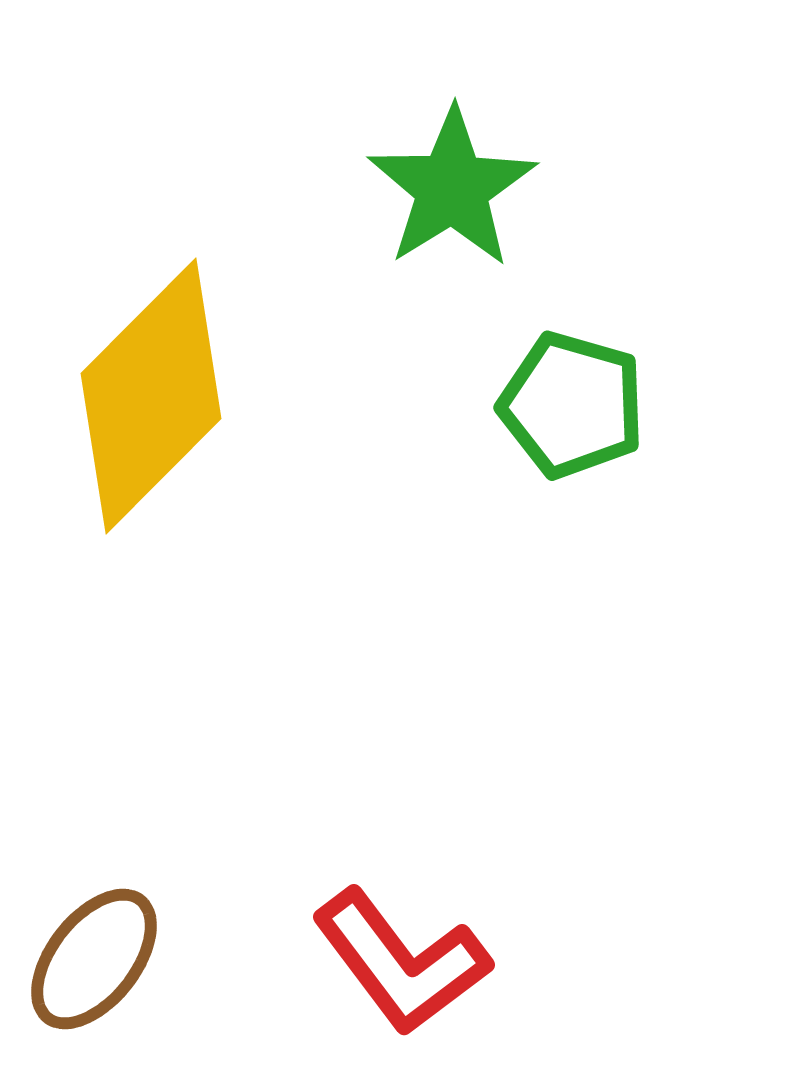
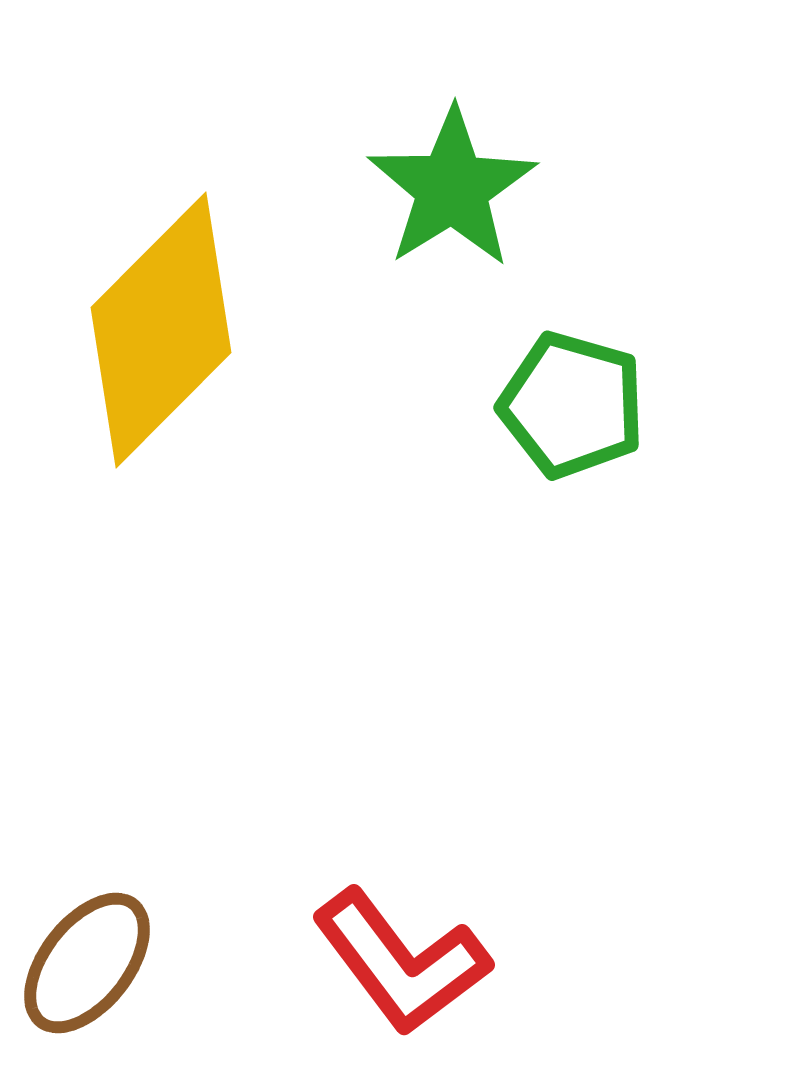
yellow diamond: moved 10 px right, 66 px up
brown ellipse: moved 7 px left, 4 px down
